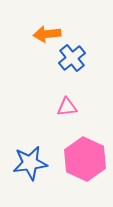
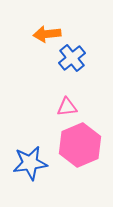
pink hexagon: moved 5 px left, 14 px up; rotated 12 degrees clockwise
